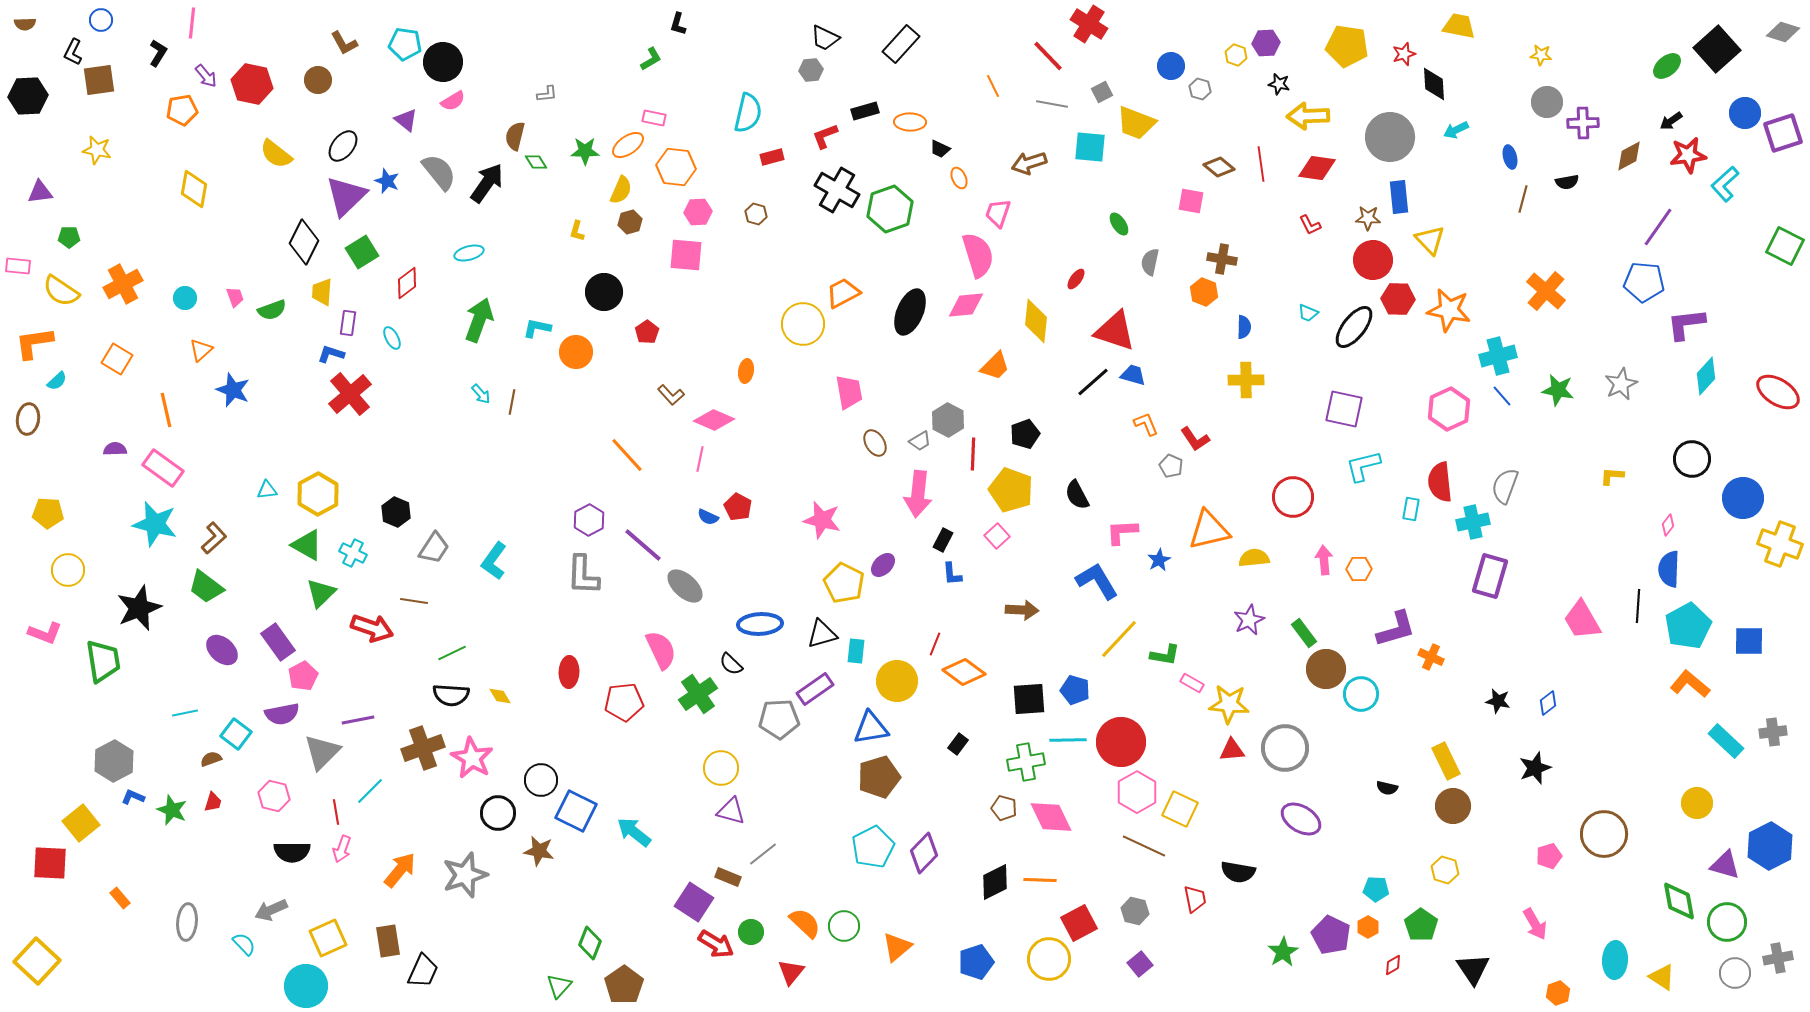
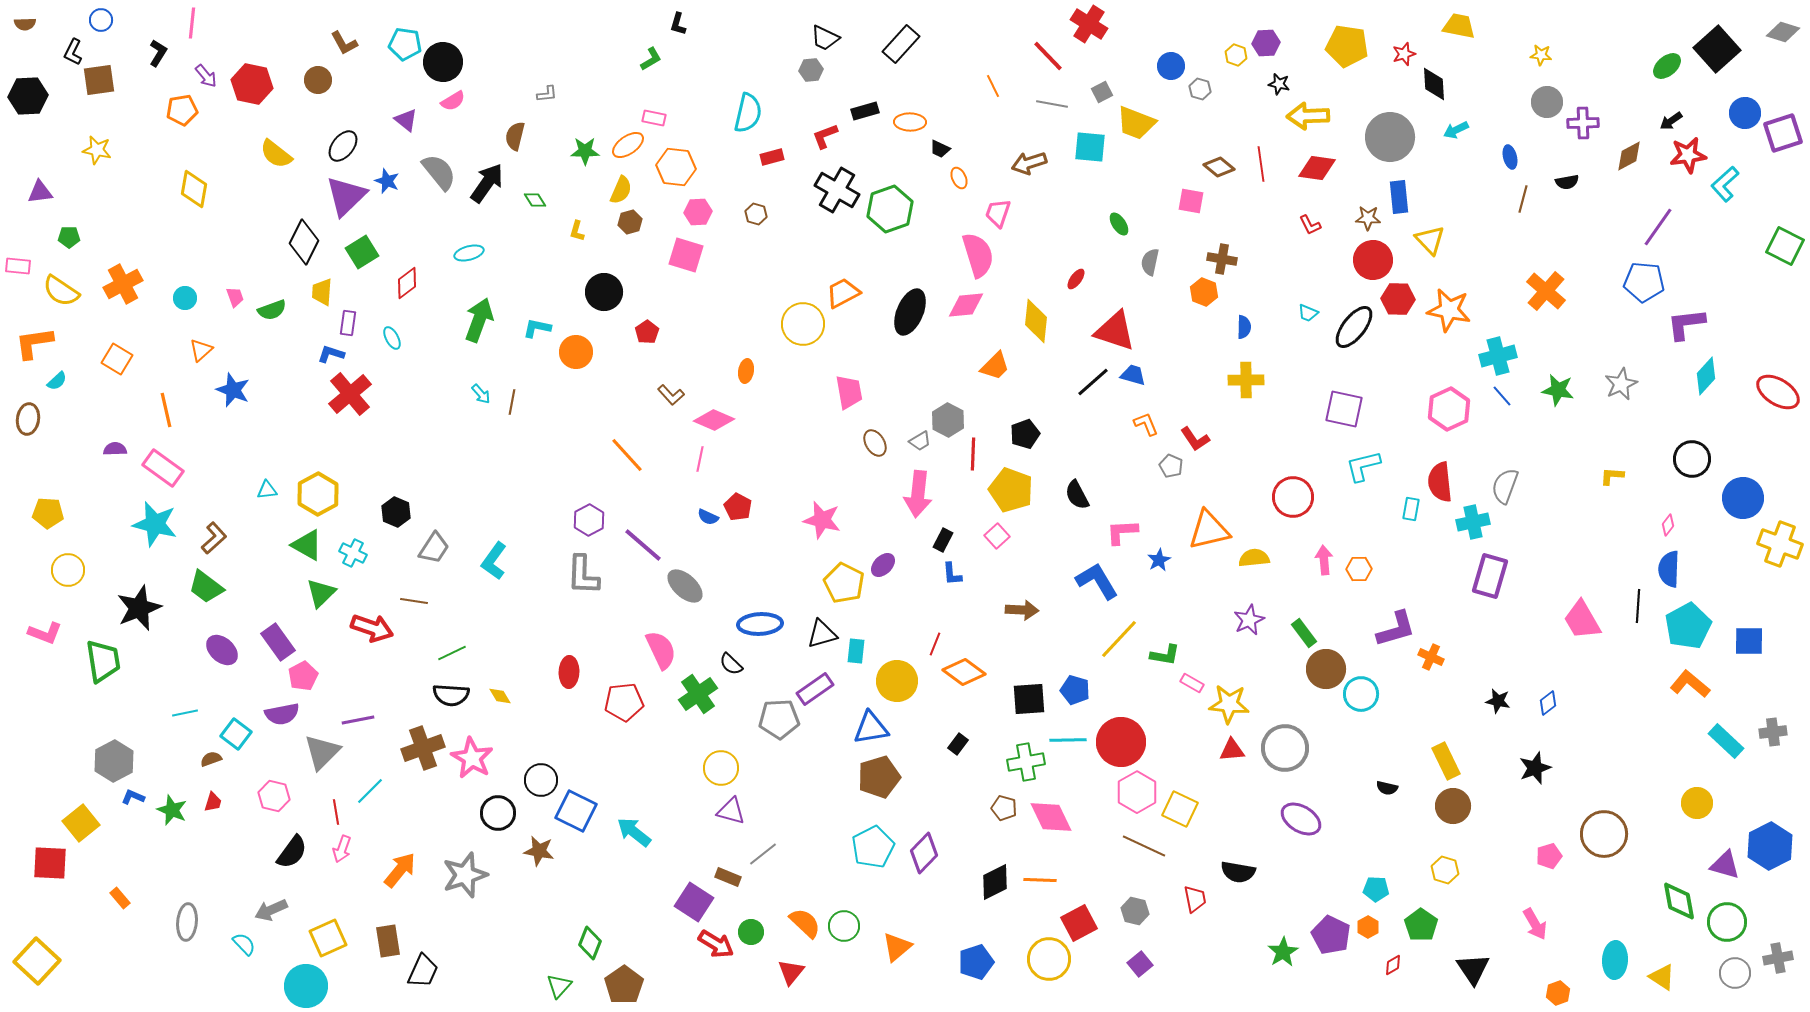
green diamond at (536, 162): moved 1 px left, 38 px down
pink square at (686, 255): rotated 12 degrees clockwise
black semicircle at (292, 852): rotated 54 degrees counterclockwise
